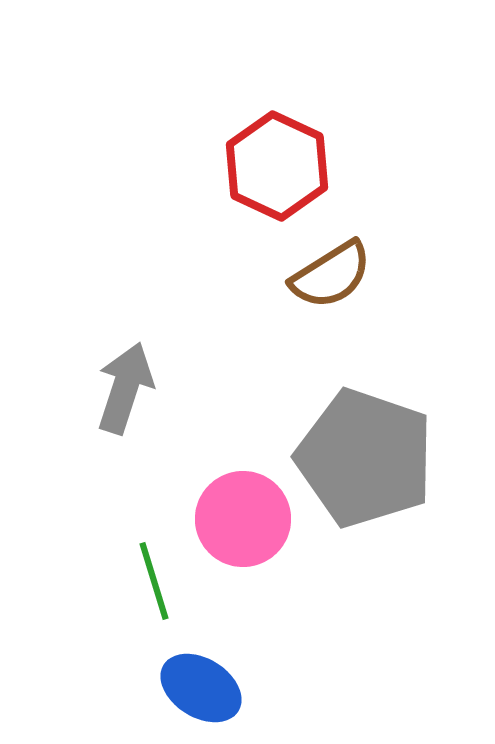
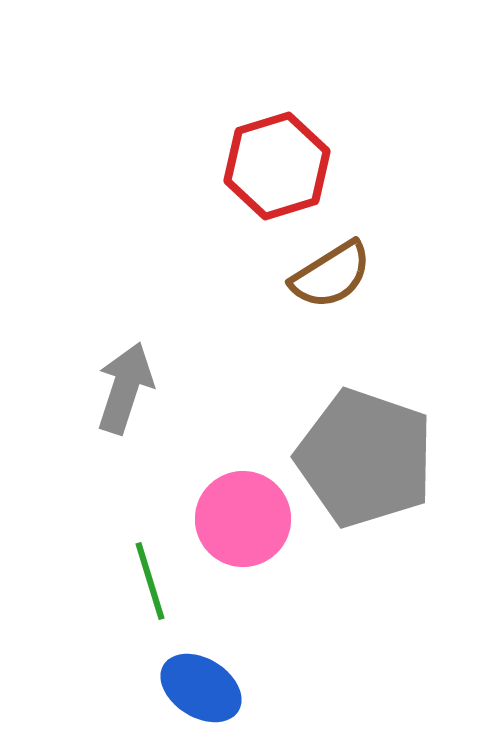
red hexagon: rotated 18 degrees clockwise
green line: moved 4 px left
